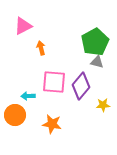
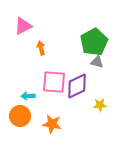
green pentagon: moved 1 px left
purple diamond: moved 4 px left; rotated 24 degrees clockwise
yellow star: moved 3 px left
orange circle: moved 5 px right, 1 px down
